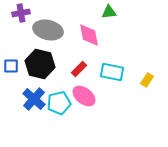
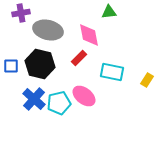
red rectangle: moved 11 px up
